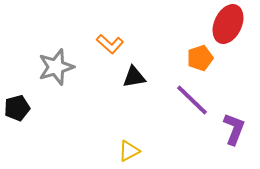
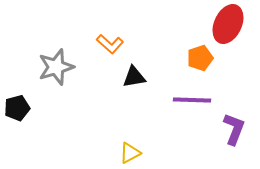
purple line: rotated 42 degrees counterclockwise
yellow triangle: moved 1 px right, 2 px down
